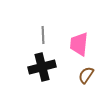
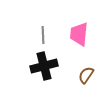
pink trapezoid: moved 10 px up
black cross: moved 2 px right, 1 px up
